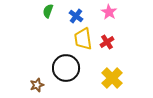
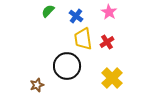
green semicircle: rotated 24 degrees clockwise
black circle: moved 1 px right, 2 px up
